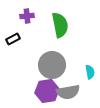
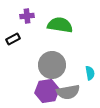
green semicircle: rotated 70 degrees counterclockwise
cyan semicircle: moved 1 px down
